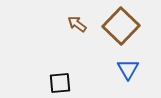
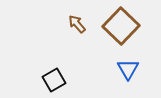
brown arrow: rotated 12 degrees clockwise
black square: moved 6 px left, 3 px up; rotated 25 degrees counterclockwise
